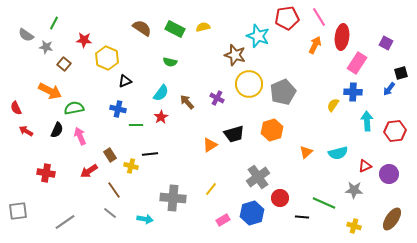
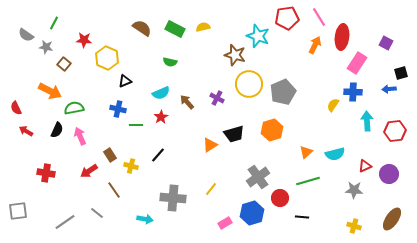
blue arrow at (389, 89): rotated 48 degrees clockwise
cyan semicircle at (161, 93): rotated 30 degrees clockwise
cyan semicircle at (338, 153): moved 3 px left, 1 px down
black line at (150, 154): moved 8 px right, 1 px down; rotated 42 degrees counterclockwise
green line at (324, 203): moved 16 px left, 22 px up; rotated 40 degrees counterclockwise
gray line at (110, 213): moved 13 px left
pink rectangle at (223, 220): moved 2 px right, 3 px down
